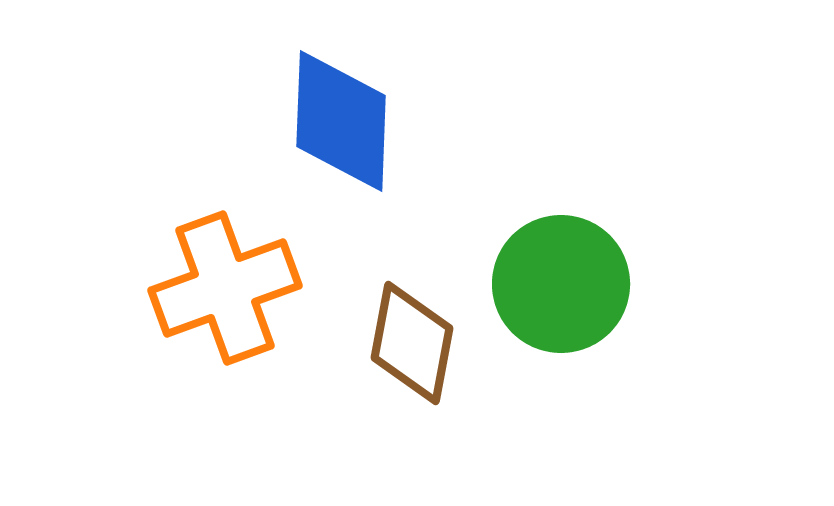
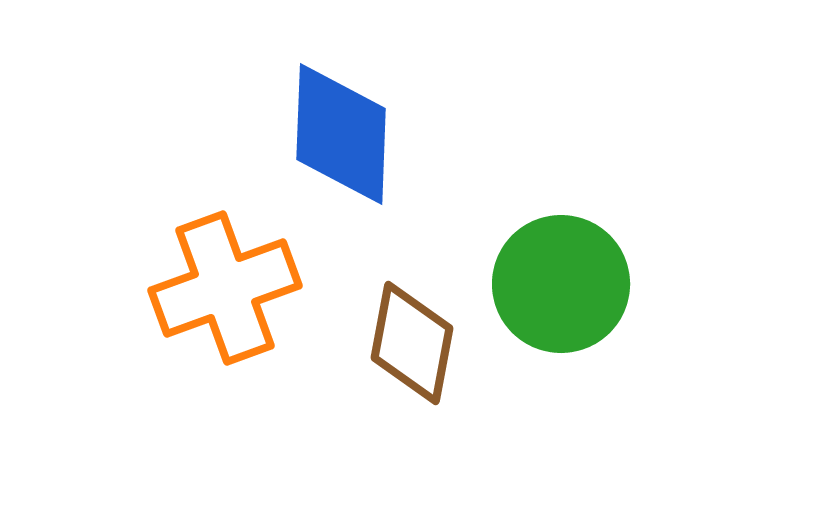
blue diamond: moved 13 px down
